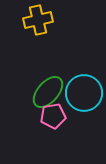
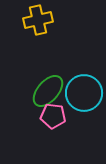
green ellipse: moved 1 px up
pink pentagon: rotated 15 degrees clockwise
